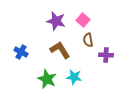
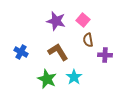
brown L-shape: moved 2 px left, 2 px down
purple cross: moved 1 px left
cyan star: rotated 28 degrees clockwise
